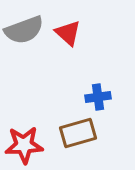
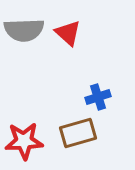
gray semicircle: rotated 18 degrees clockwise
blue cross: rotated 10 degrees counterclockwise
red star: moved 4 px up
